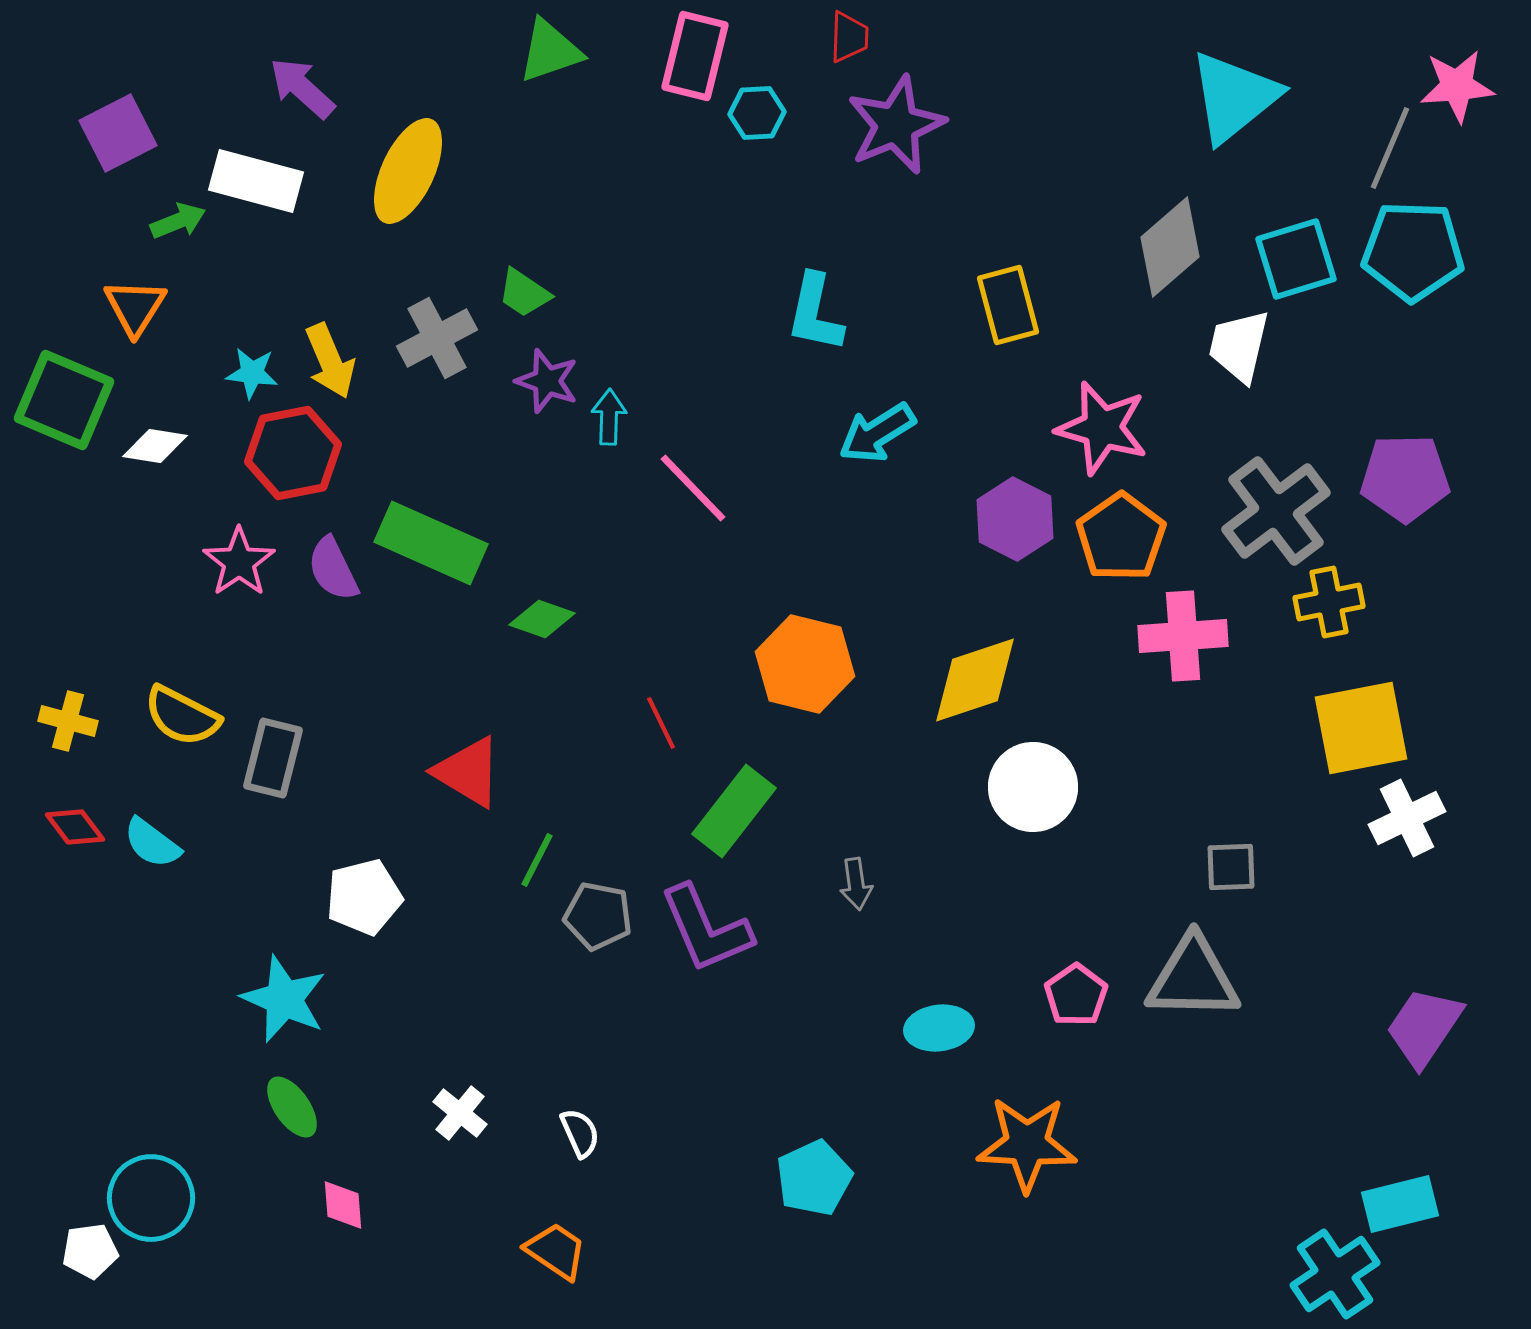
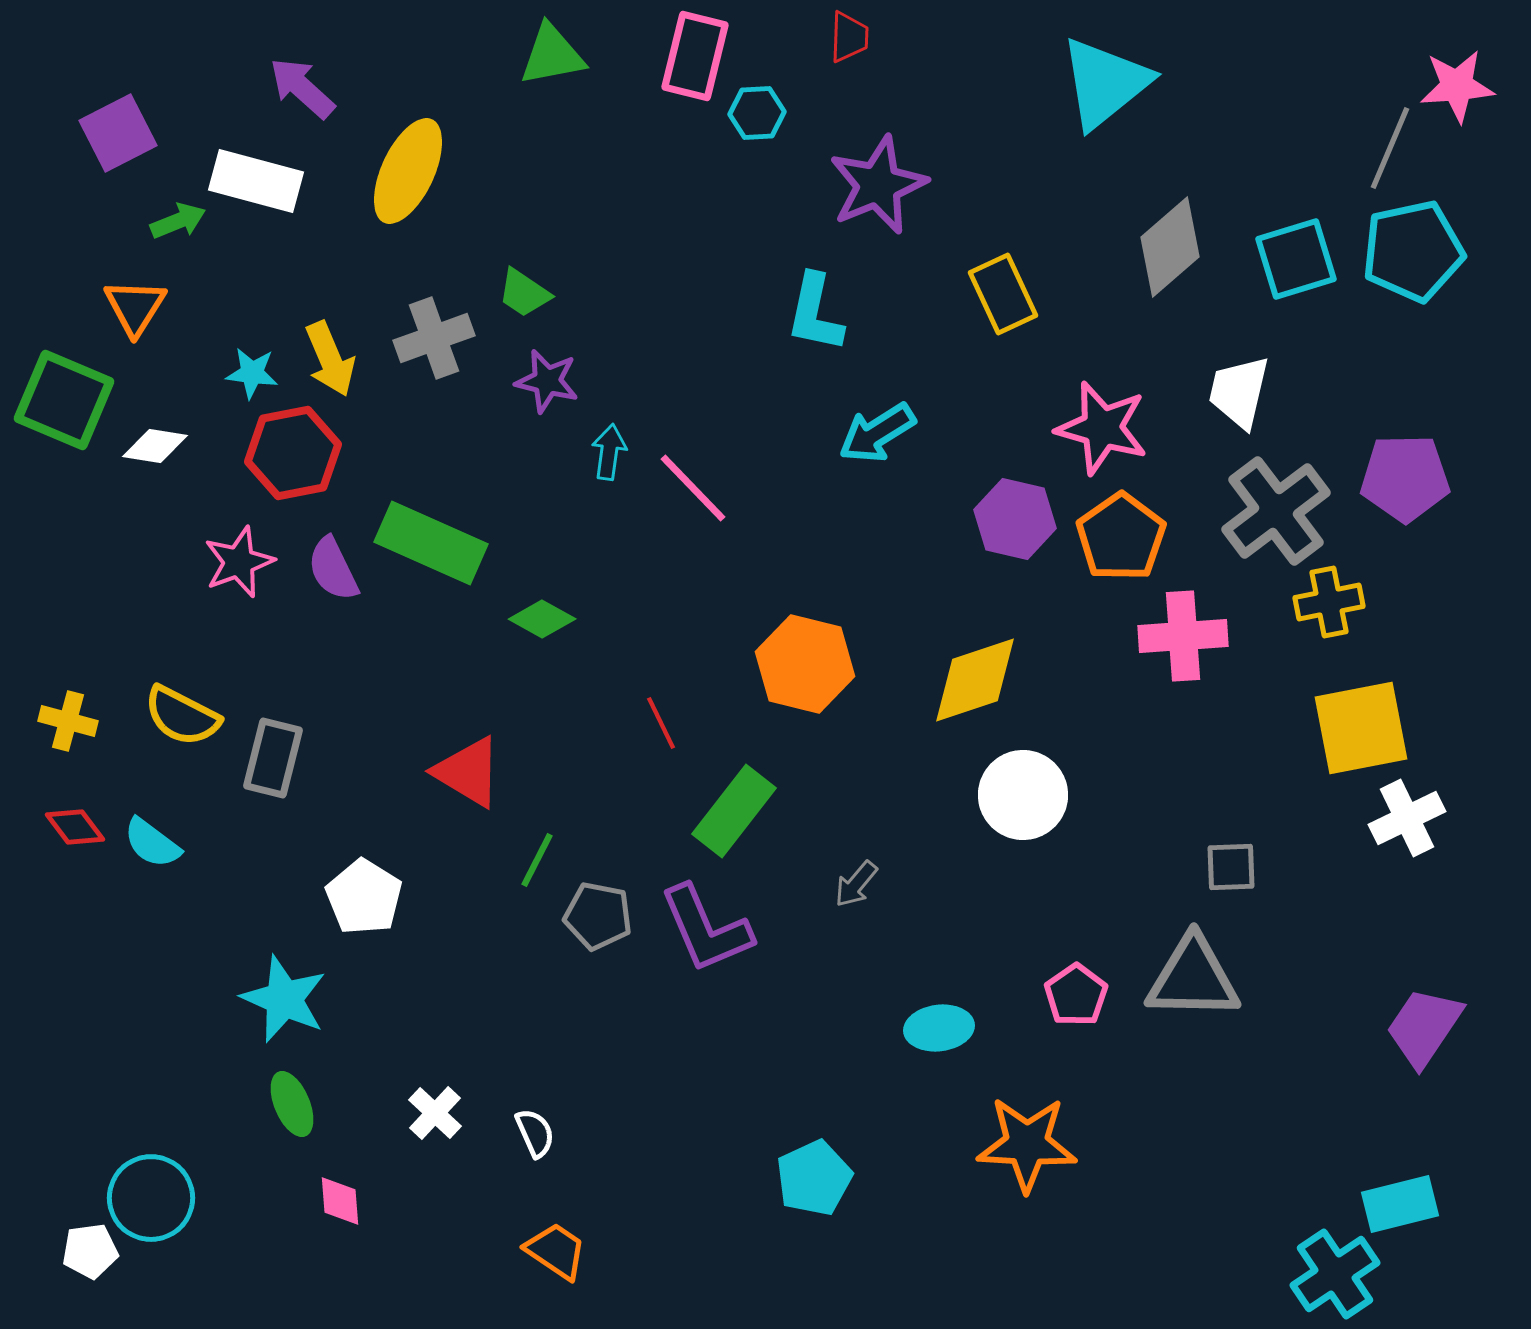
green triangle at (550, 51): moved 2 px right, 4 px down; rotated 8 degrees clockwise
cyan triangle at (1234, 97): moved 129 px left, 14 px up
purple star at (896, 125): moved 18 px left, 60 px down
cyan pentagon at (1413, 251): rotated 14 degrees counterclockwise
yellow rectangle at (1008, 305): moved 5 px left, 11 px up; rotated 10 degrees counterclockwise
gray cross at (437, 338): moved 3 px left; rotated 8 degrees clockwise
white trapezoid at (1239, 346): moved 46 px down
yellow arrow at (330, 361): moved 2 px up
purple star at (547, 381): rotated 6 degrees counterclockwise
cyan arrow at (609, 417): moved 35 px down; rotated 6 degrees clockwise
purple hexagon at (1015, 519): rotated 14 degrees counterclockwise
pink star at (239, 562): rotated 14 degrees clockwise
green diamond at (542, 619): rotated 10 degrees clockwise
white circle at (1033, 787): moved 10 px left, 8 px down
gray arrow at (856, 884): rotated 48 degrees clockwise
white pentagon at (364, 897): rotated 26 degrees counterclockwise
green ellipse at (292, 1107): moved 3 px up; rotated 12 degrees clockwise
white cross at (460, 1113): moved 25 px left; rotated 4 degrees clockwise
white semicircle at (580, 1133): moved 45 px left
pink diamond at (343, 1205): moved 3 px left, 4 px up
